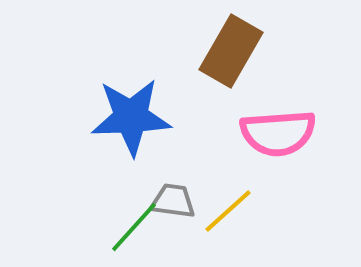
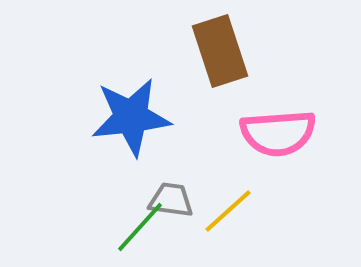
brown rectangle: moved 11 px left; rotated 48 degrees counterclockwise
blue star: rotated 4 degrees counterclockwise
gray trapezoid: moved 2 px left, 1 px up
green line: moved 6 px right
